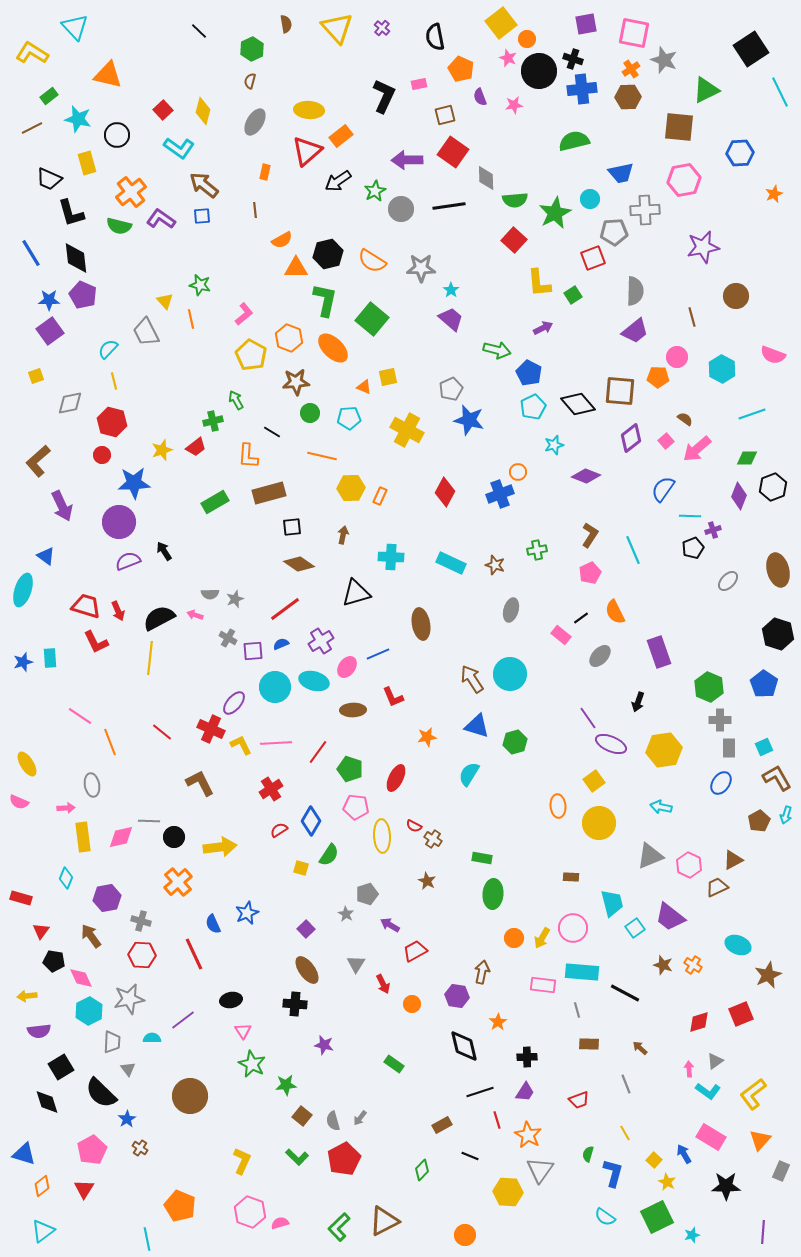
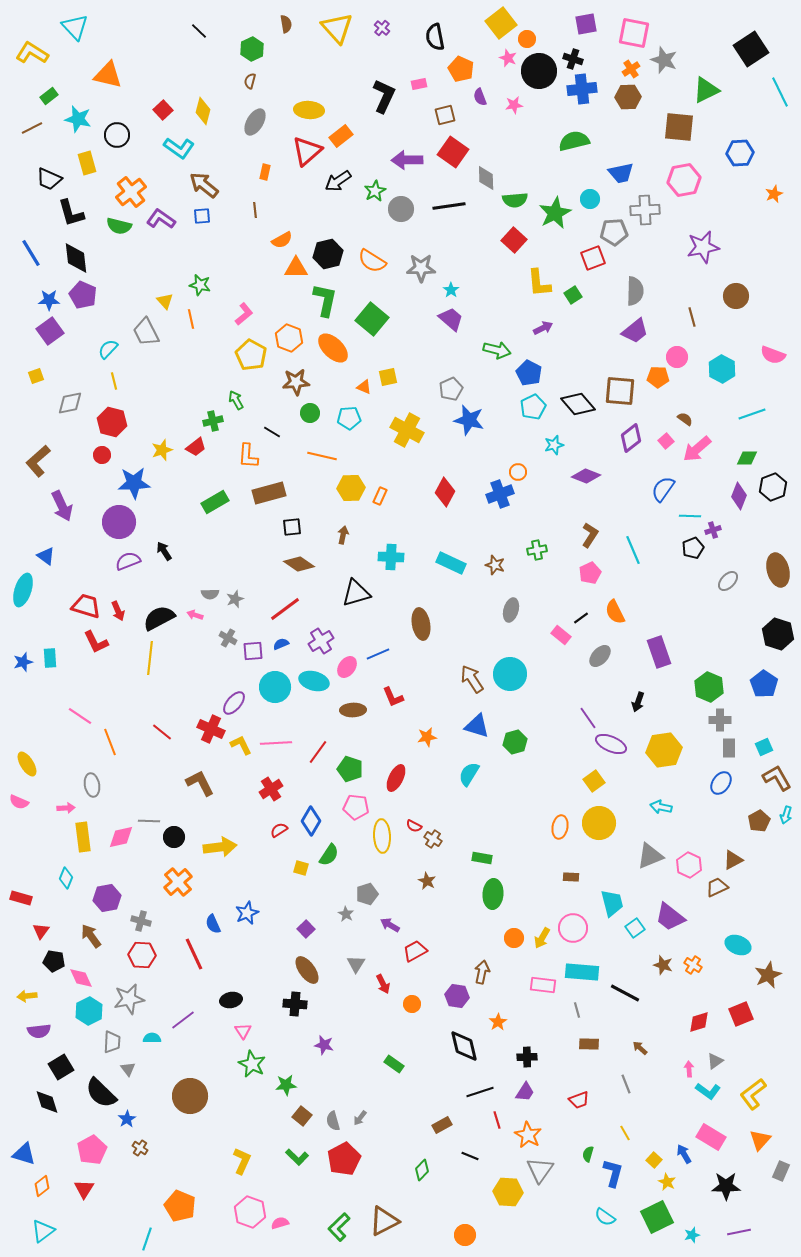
orange ellipse at (558, 806): moved 2 px right, 21 px down; rotated 15 degrees clockwise
purple line at (763, 1232): moved 24 px left; rotated 75 degrees clockwise
cyan line at (147, 1239): rotated 30 degrees clockwise
